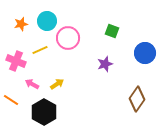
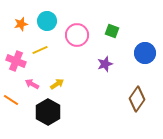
pink circle: moved 9 px right, 3 px up
black hexagon: moved 4 px right
